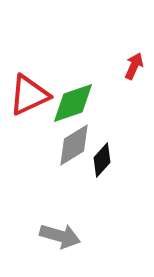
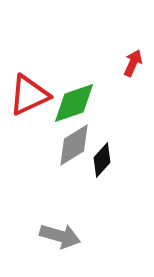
red arrow: moved 1 px left, 3 px up
green diamond: moved 1 px right
